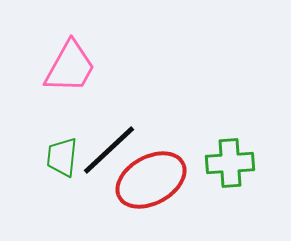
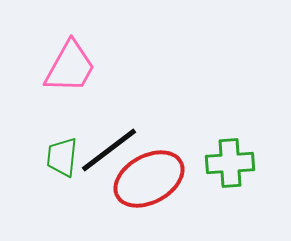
black line: rotated 6 degrees clockwise
red ellipse: moved 2 px left, 1 px up
